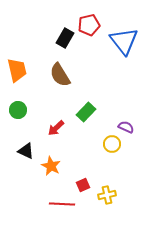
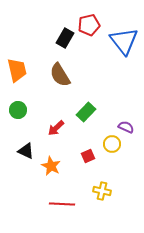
red square: moved 5 px right, 29 px up
yellow cross: moved 5 px left, 4 px up; rotated 24 degrees clockwise
